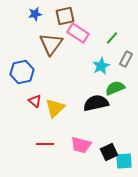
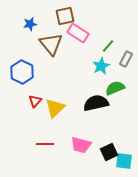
blue star: moved 5 px left, 10 px down
green line: moved 4 px left, 8 px down
brown triangle: rotated 15 degrees counterclockwise
blue hexagon: rotated 20 degrees counterclockwise
red triangle: rotated 32 degrees clockwise
cyan square: rotated 12 degrees clockwise
